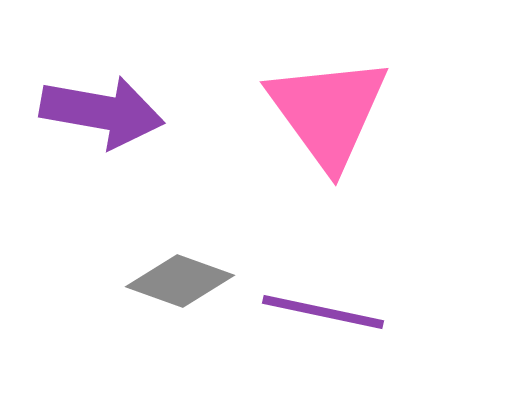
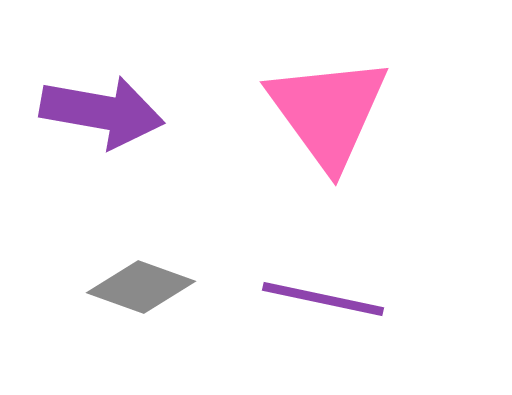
gray diamond: moved 39 px left, 6 px down
purple line: moved 13 px up
